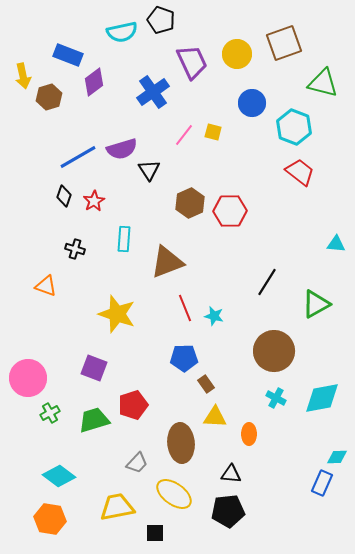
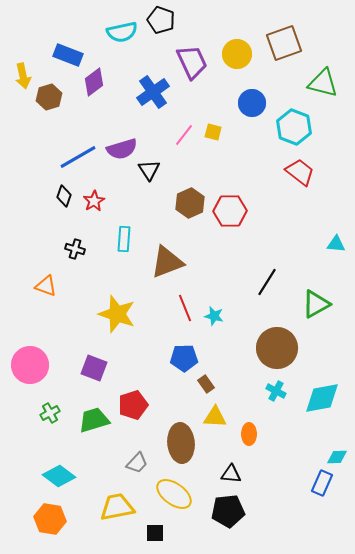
brown circle at (274, 351): moved 3 px right, 3 px up
pink circle at (28, 378): moved 2 px right, 13 px up
cyan cross at (276, 398): moved 7 px up
